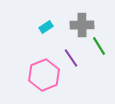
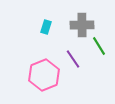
cyan rectangle: rotated 40 degrees counterclockwise
purple line: moved 2 px right, 1 px down
